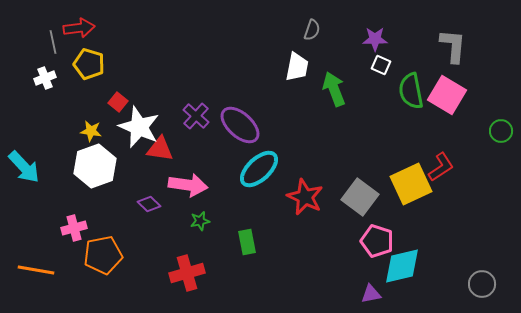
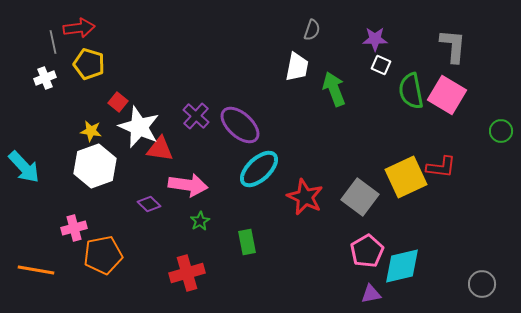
red L-shape: rotated 40 degrees clockwise
yellow square: moved 5 px left, 7 px up
green star: rotated 18 degrees counterclockwise
pink pentagon: moved 10 px left, 10 px down; rotated 24 degrees clockwise
